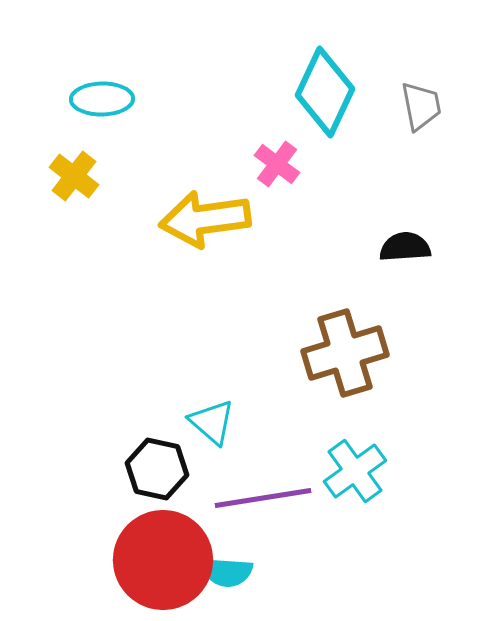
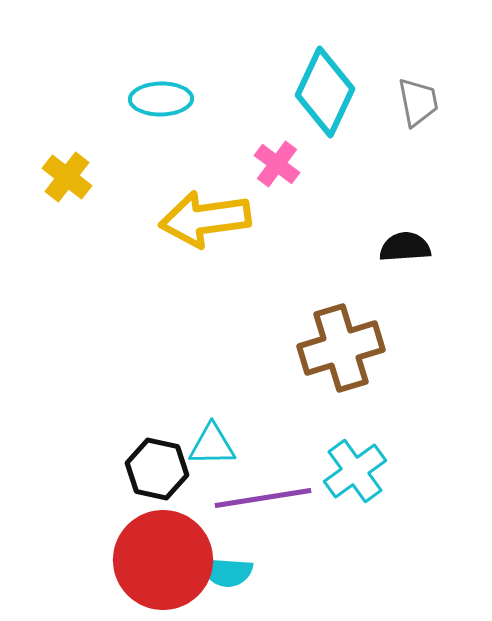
cyan ellipse: moved 59 px right
gray trapezoid: moved 3 px left, 4 px up
yellow cross: moved 7 px left, 1 px down
brown cross: moved 4 px left, 5 px up
cyan triangle: moved 23 px down; rotated 42 degrees counterclockwise
